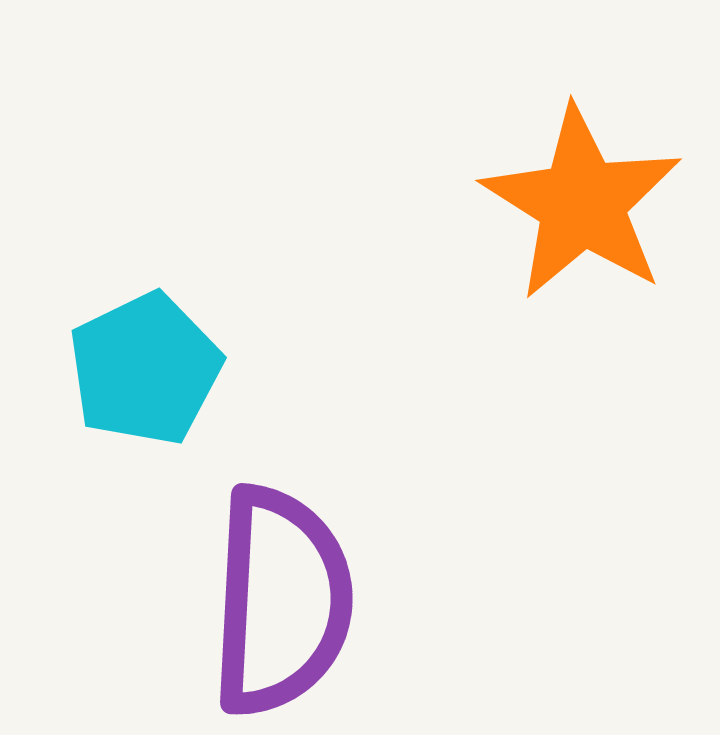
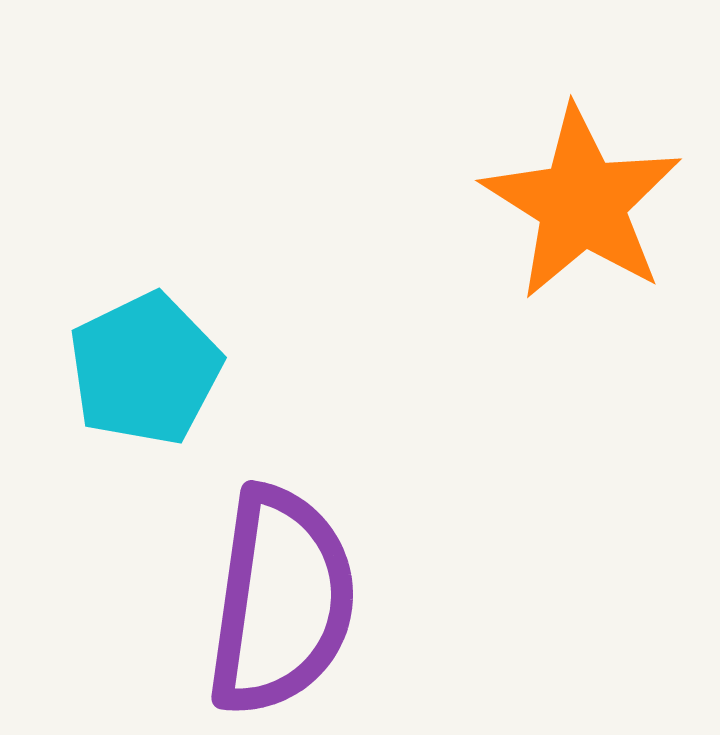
purple semicircle: rotated 5 degrees clockwise
